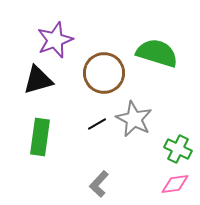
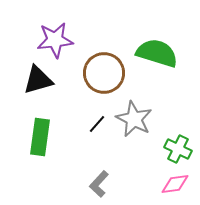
purple star: rotated 15 degrees clockwise
black line: rotated 18 degrees counterclockwise
